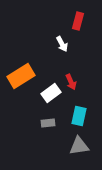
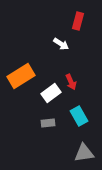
white arrow: moved 1 px left; rotated 28 degrees counterclockwise
cyan rectangle: rotated 42 degrees counterclockwise
gray triangle: moved 5 px right, 7 px down
